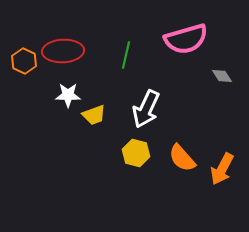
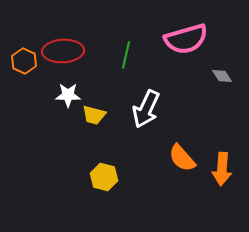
yellow trapezoid: rotated 35 degrees clockwise
yellow hexagon: moved 32 px left, 24 px down
orange arrow: rotated 24 degrees counterclockwise
